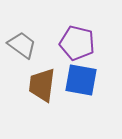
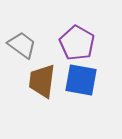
purple pentagon: rotated 16 degrees clockwise
brown trapezoid: moved 4 px up
